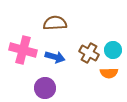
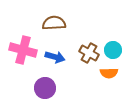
brown semicircle: moved 1 px left
